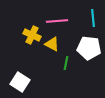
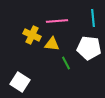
yellow triangle: rotated 21 degrees counterclockwise
green line: rotated 40 degrees counterclockwise
